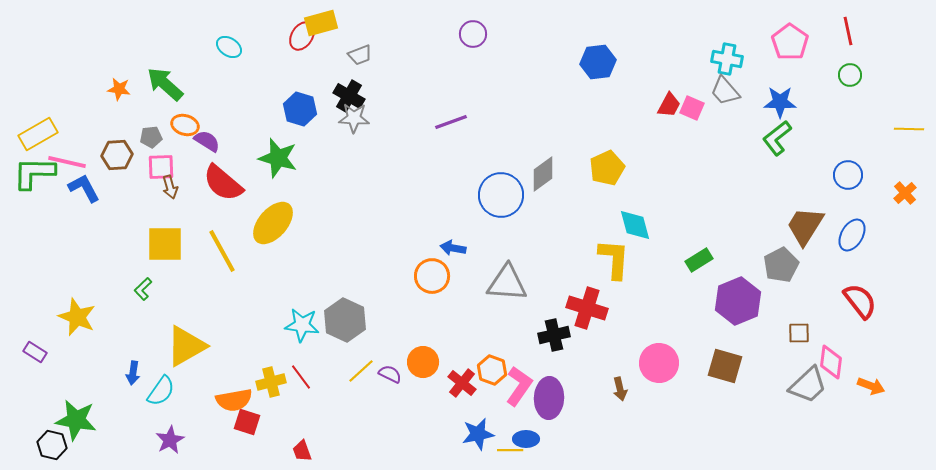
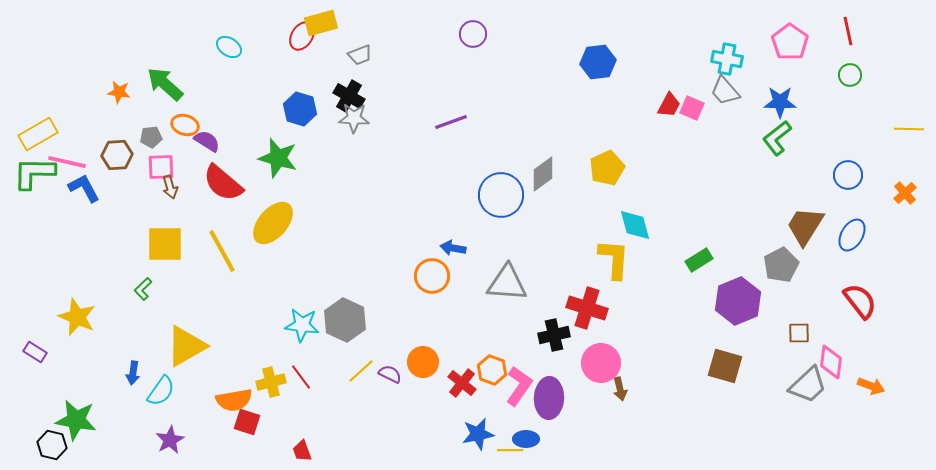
orange star at (119, 89): moved 3 px down
pink circle at (659, 363): moved 58 px left
